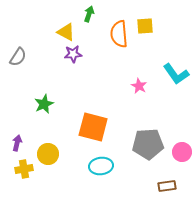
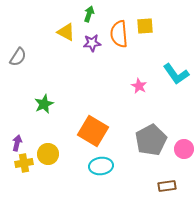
purple star: moved 19 px right, 11 px up
orange square: moved 4 px down; rotated 16 degrees clockwise
gray pentagon: moved 3 px right, 4 px up; rotated 24 degrees counterclockwise
pink circle: moved 2 px right, 3 px up
yellow cross: moved 6 px up
